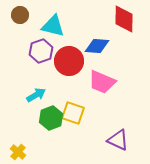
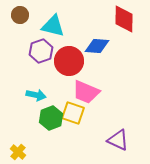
pink trapezoid: moved 16 px left, 10 px down
cyan arrow: rotated 42 degrees clockwise
